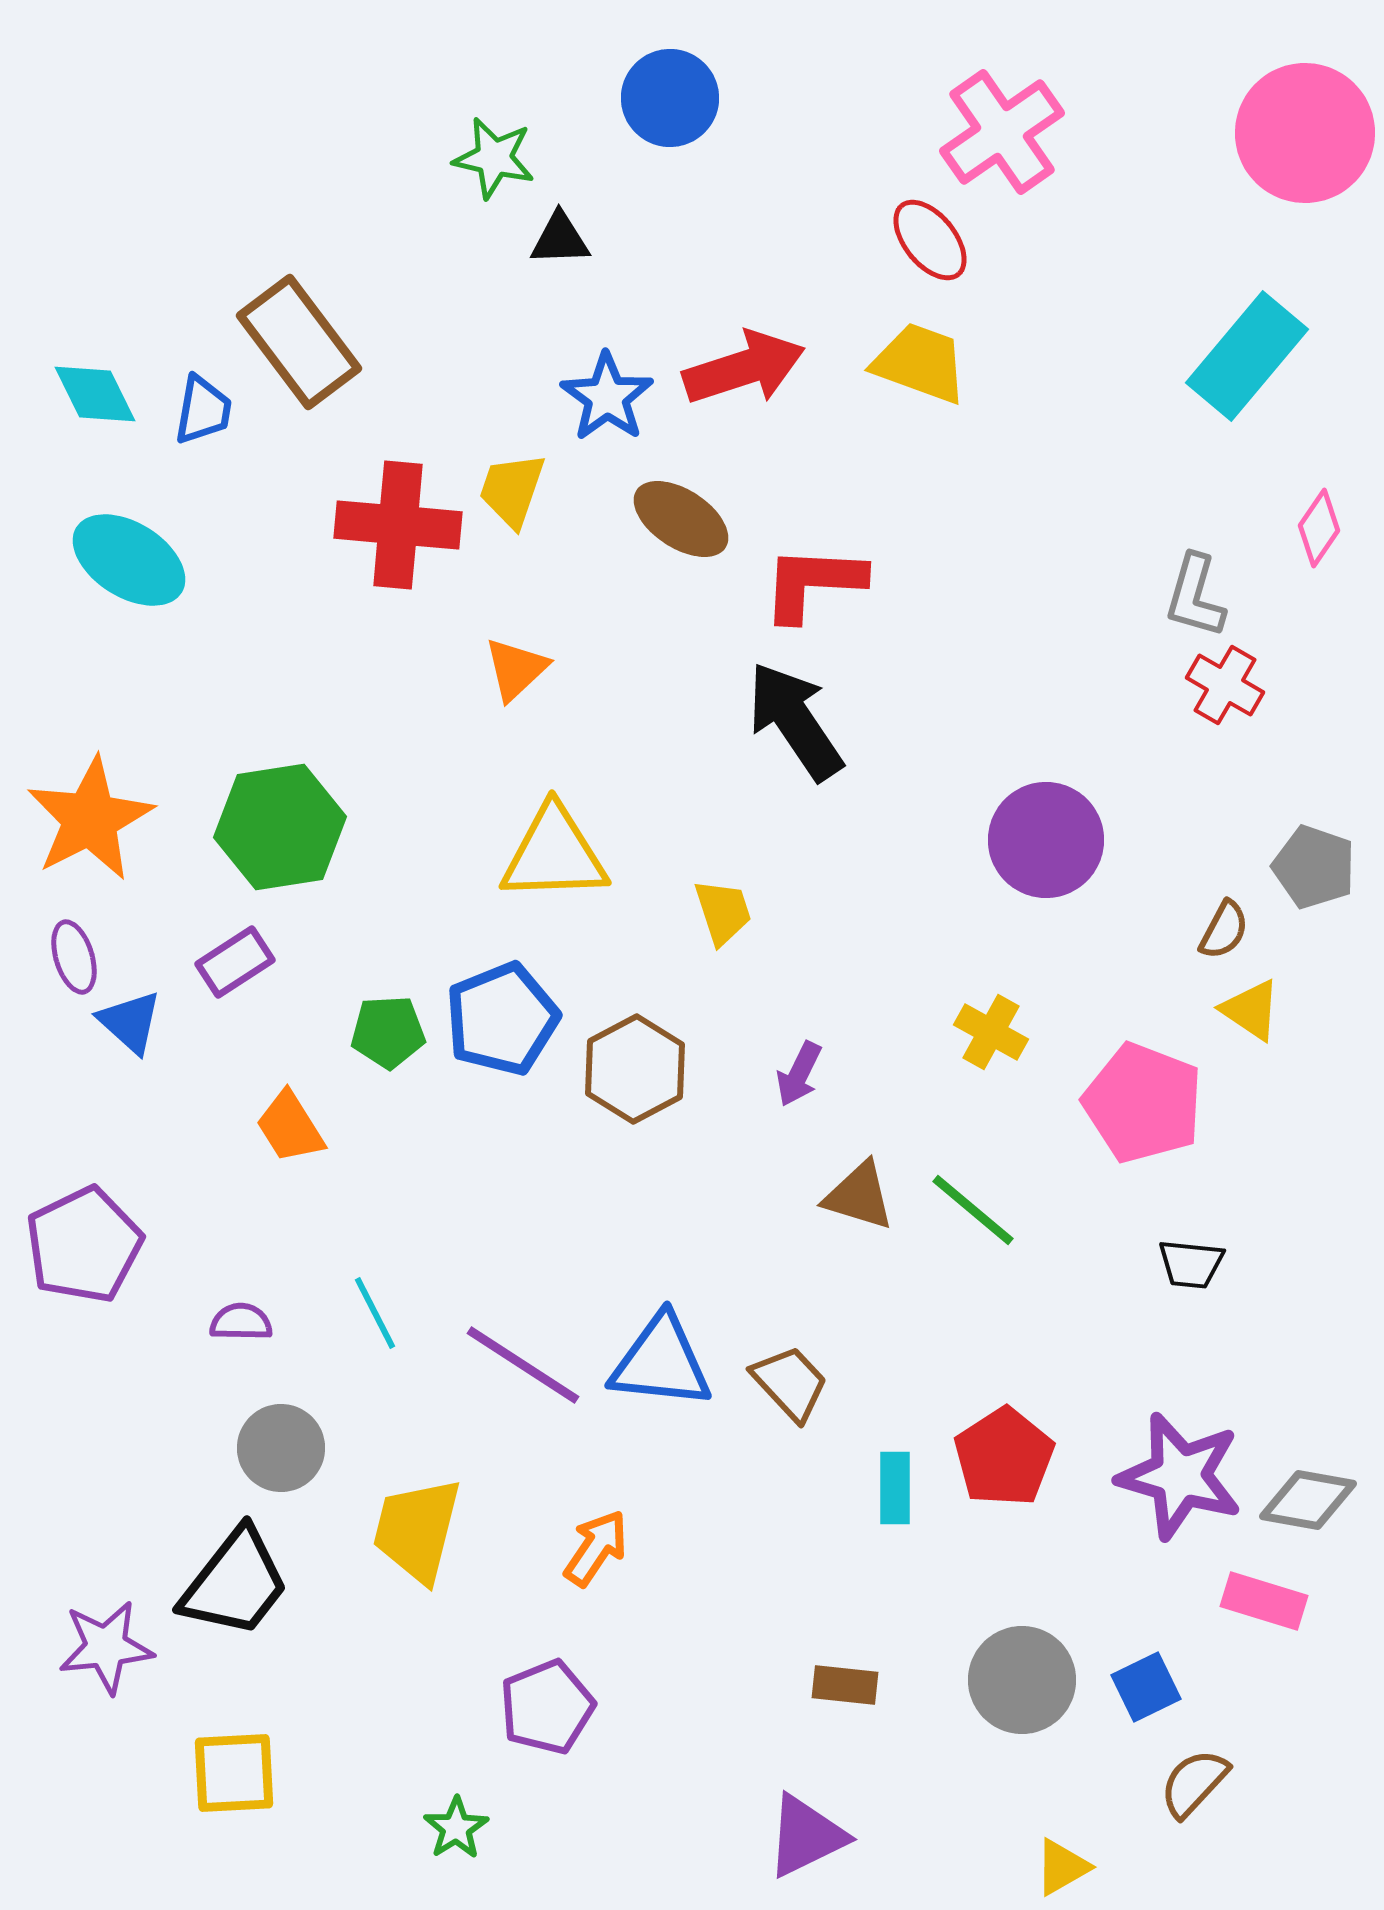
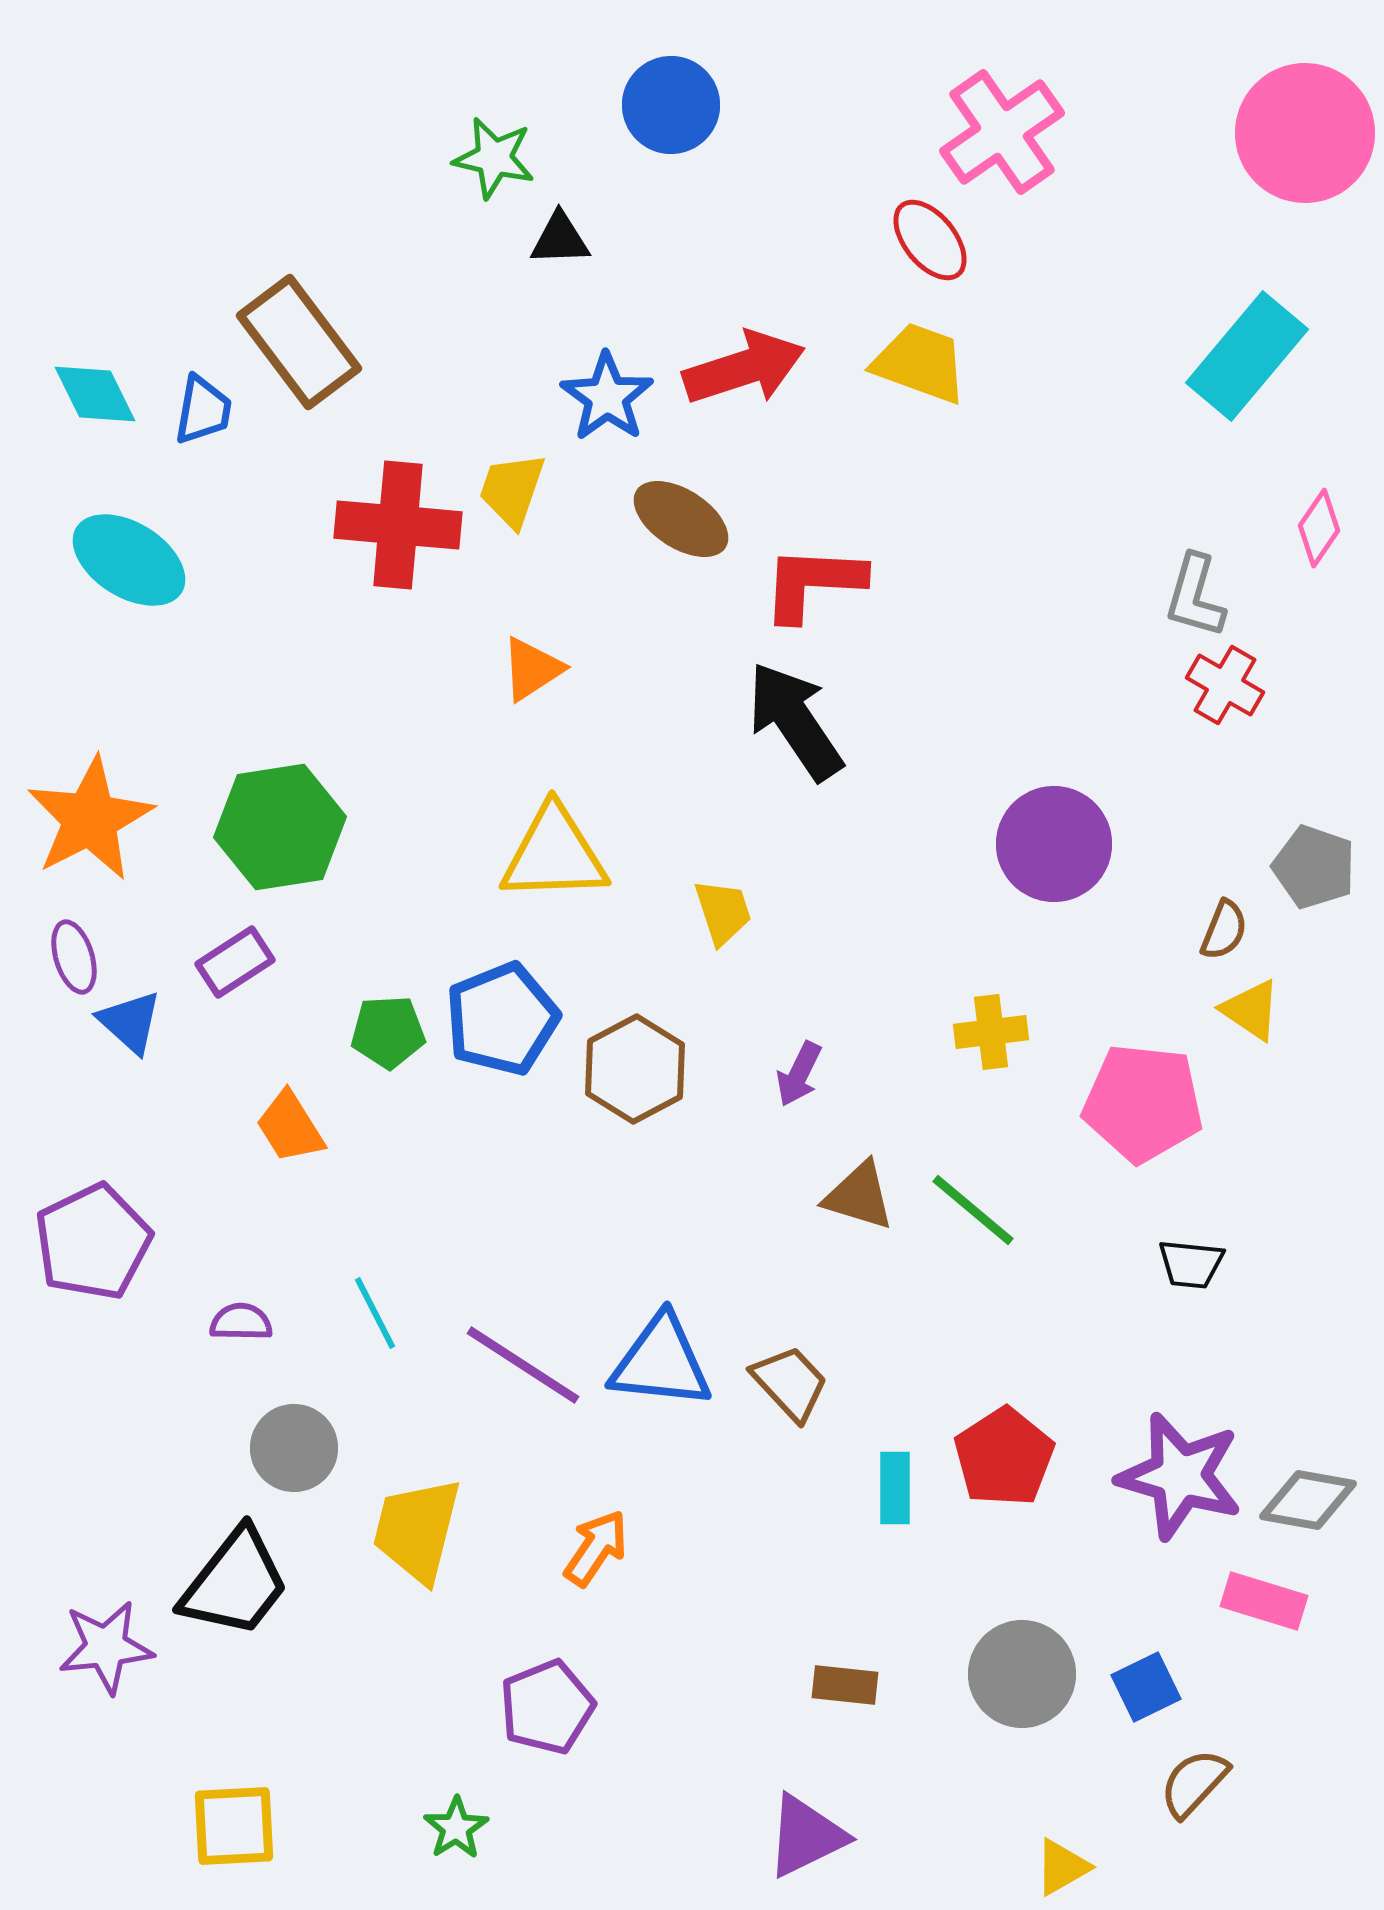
blue circle at (670, 98): moved 1 px right, 7 px down
orange triangle at (516, 669): moved 16 px right; rotated 10 degrees clockwise
purple circle at (1046, 840): moved 8 px right, 4 px down
brown semicircle at (1224, 930): rotated 6 degrees counterclockwise
yellow cross at (991, 1032): rotated 36 degrees counterclockwise
pink pentagon at (1143, 1103): rotated 15 degrees counterclockwise
purple pentagon at (84, 1245): moved 9 px right, 3 px up
gray circle at (281, 1448): moved 13 px right
gray circle at (1022, 1680): moved 6 px up
yellow square at (234, 1773): moved 53 px down
